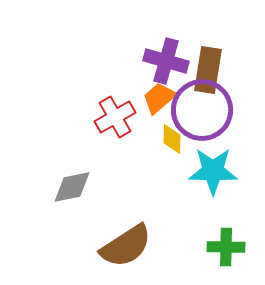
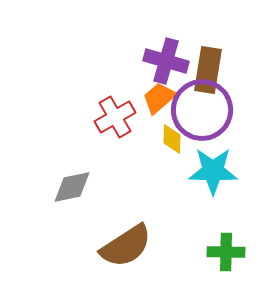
green cross: moved 5 px down
